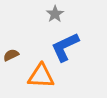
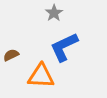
gray star: moved 1 px left, 1 px up
blue L-shape: moved 1 px left
